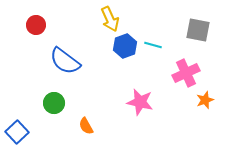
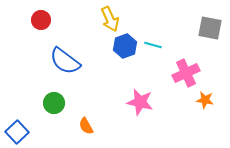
red circle: moved 5 px right, 5 px up
gray square: moved 12 px right, 2 px up
orange star: rotated 30 degrees clockwise
